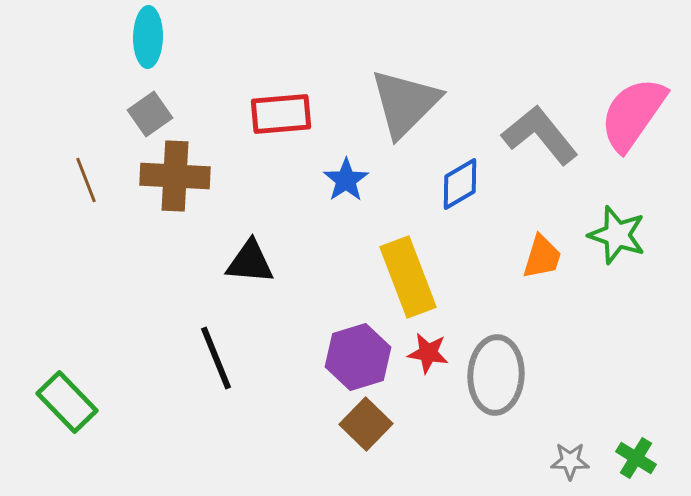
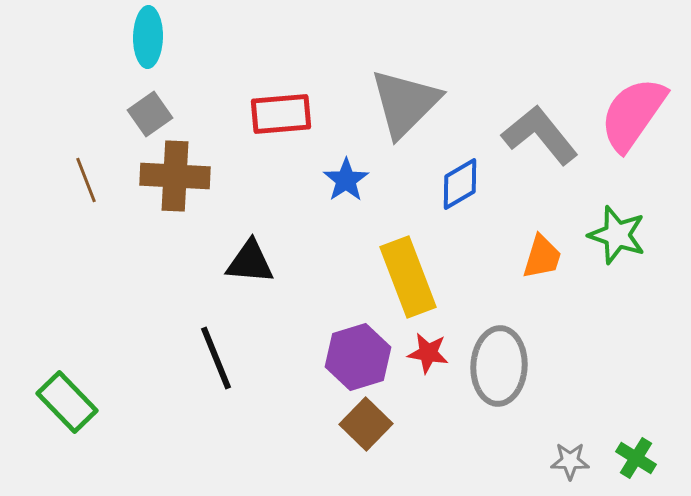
gray ellipse: moved 3 px right, 9 px up
